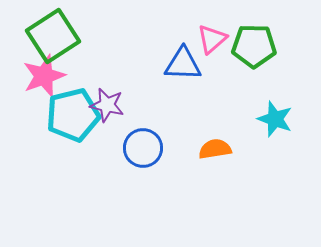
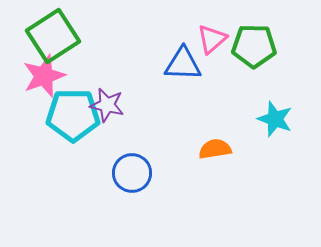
cyan pentagon: rotated 14 degrees clockwise
blue circle: moved 11 px left, 25 px down
